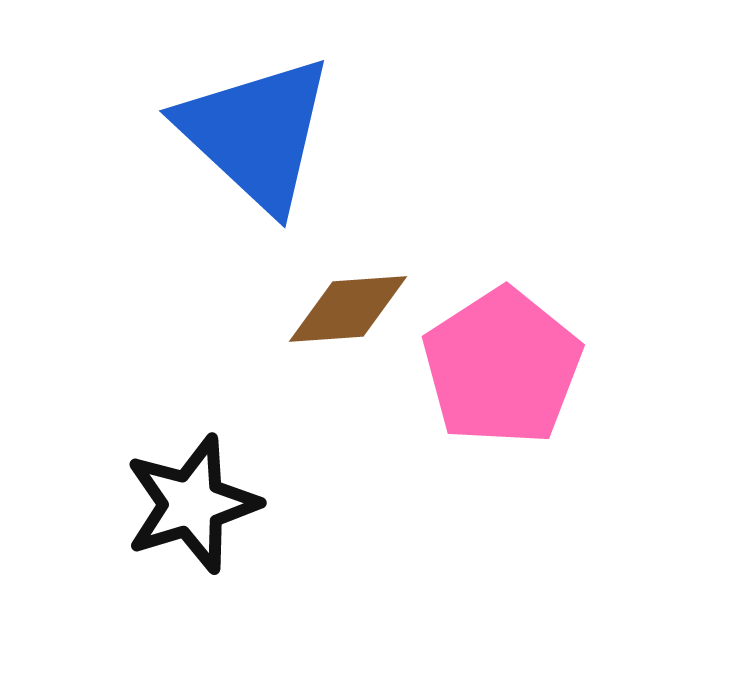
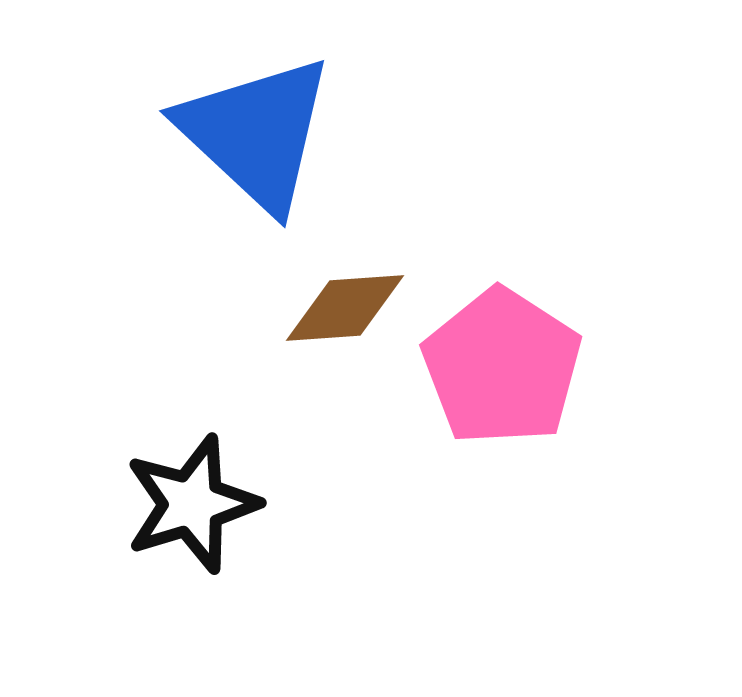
brown diamond: moved 3 px left, 1 px up
pink pentagon: rotated 6 degrees counterclockwise
